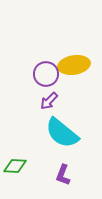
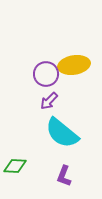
purple L-shape: moved 1 px right, 1 px down
